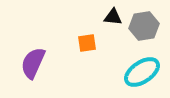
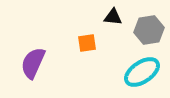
gray hexagon: moved 5 px right, 4 px down
